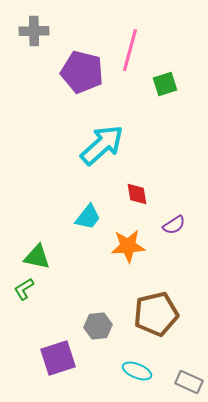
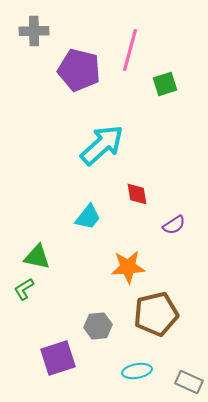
purple pentagon: moved 3 px left, 2 px up
orange star: moved 21 px down
cyan ellipse: rotated 32 degrees counterclockwise
